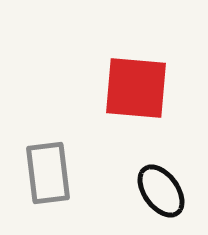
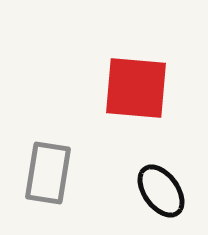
gray rectangle: rotated 16 degrees clockwise
